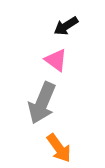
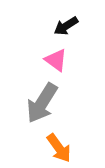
gray arrow: rotated 9 degrees clockwise
